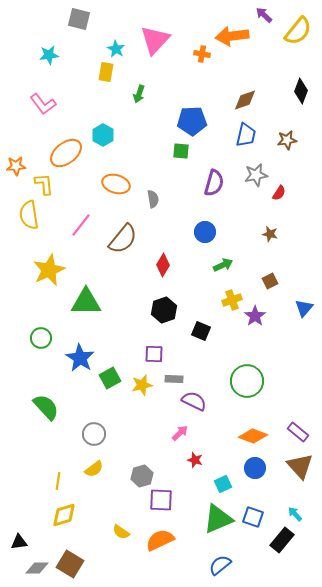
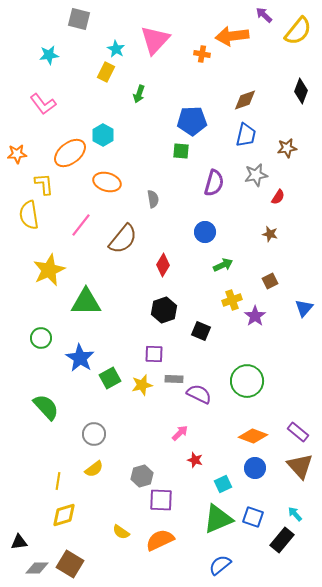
yellow rectangle at (106, 72): rotated 18 degrees clockwise
brown star at (287, 140): moved 8 px down
orange ellipse at (66, 153): moved 4 px right
orange star at (16, 166): moved 1 px right, 12 px up
orange ellipse at (116, 184): moved 9 px left, 2 px up
red semicircle at (279, 193): moved 1 px left, 4 px down
purple semicircle at (194, 401): moved 5 px right, 7 px up
